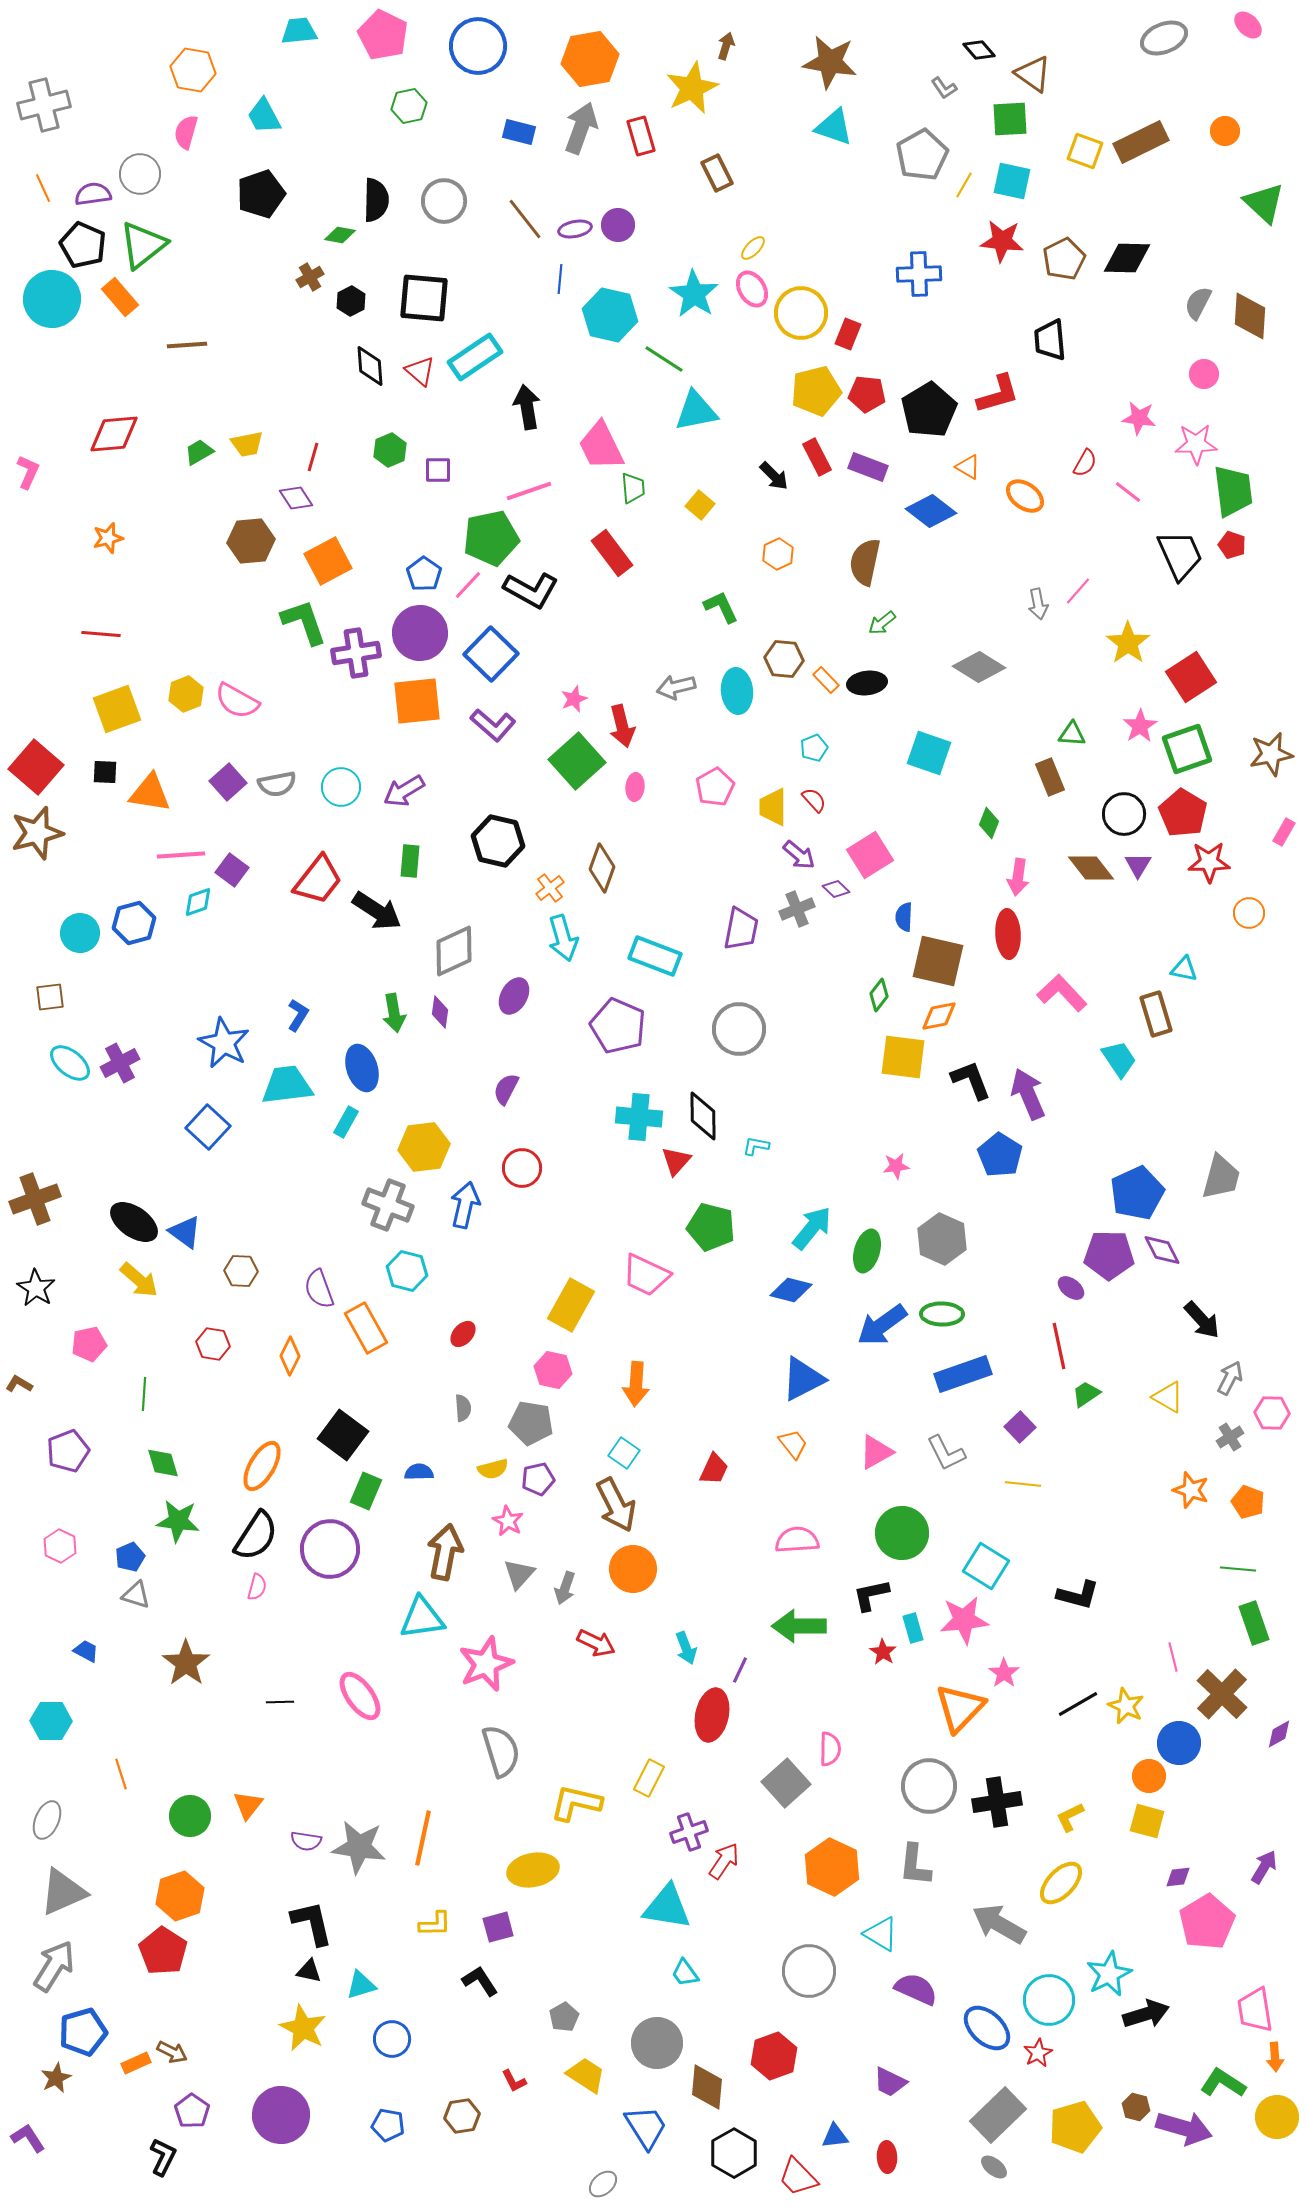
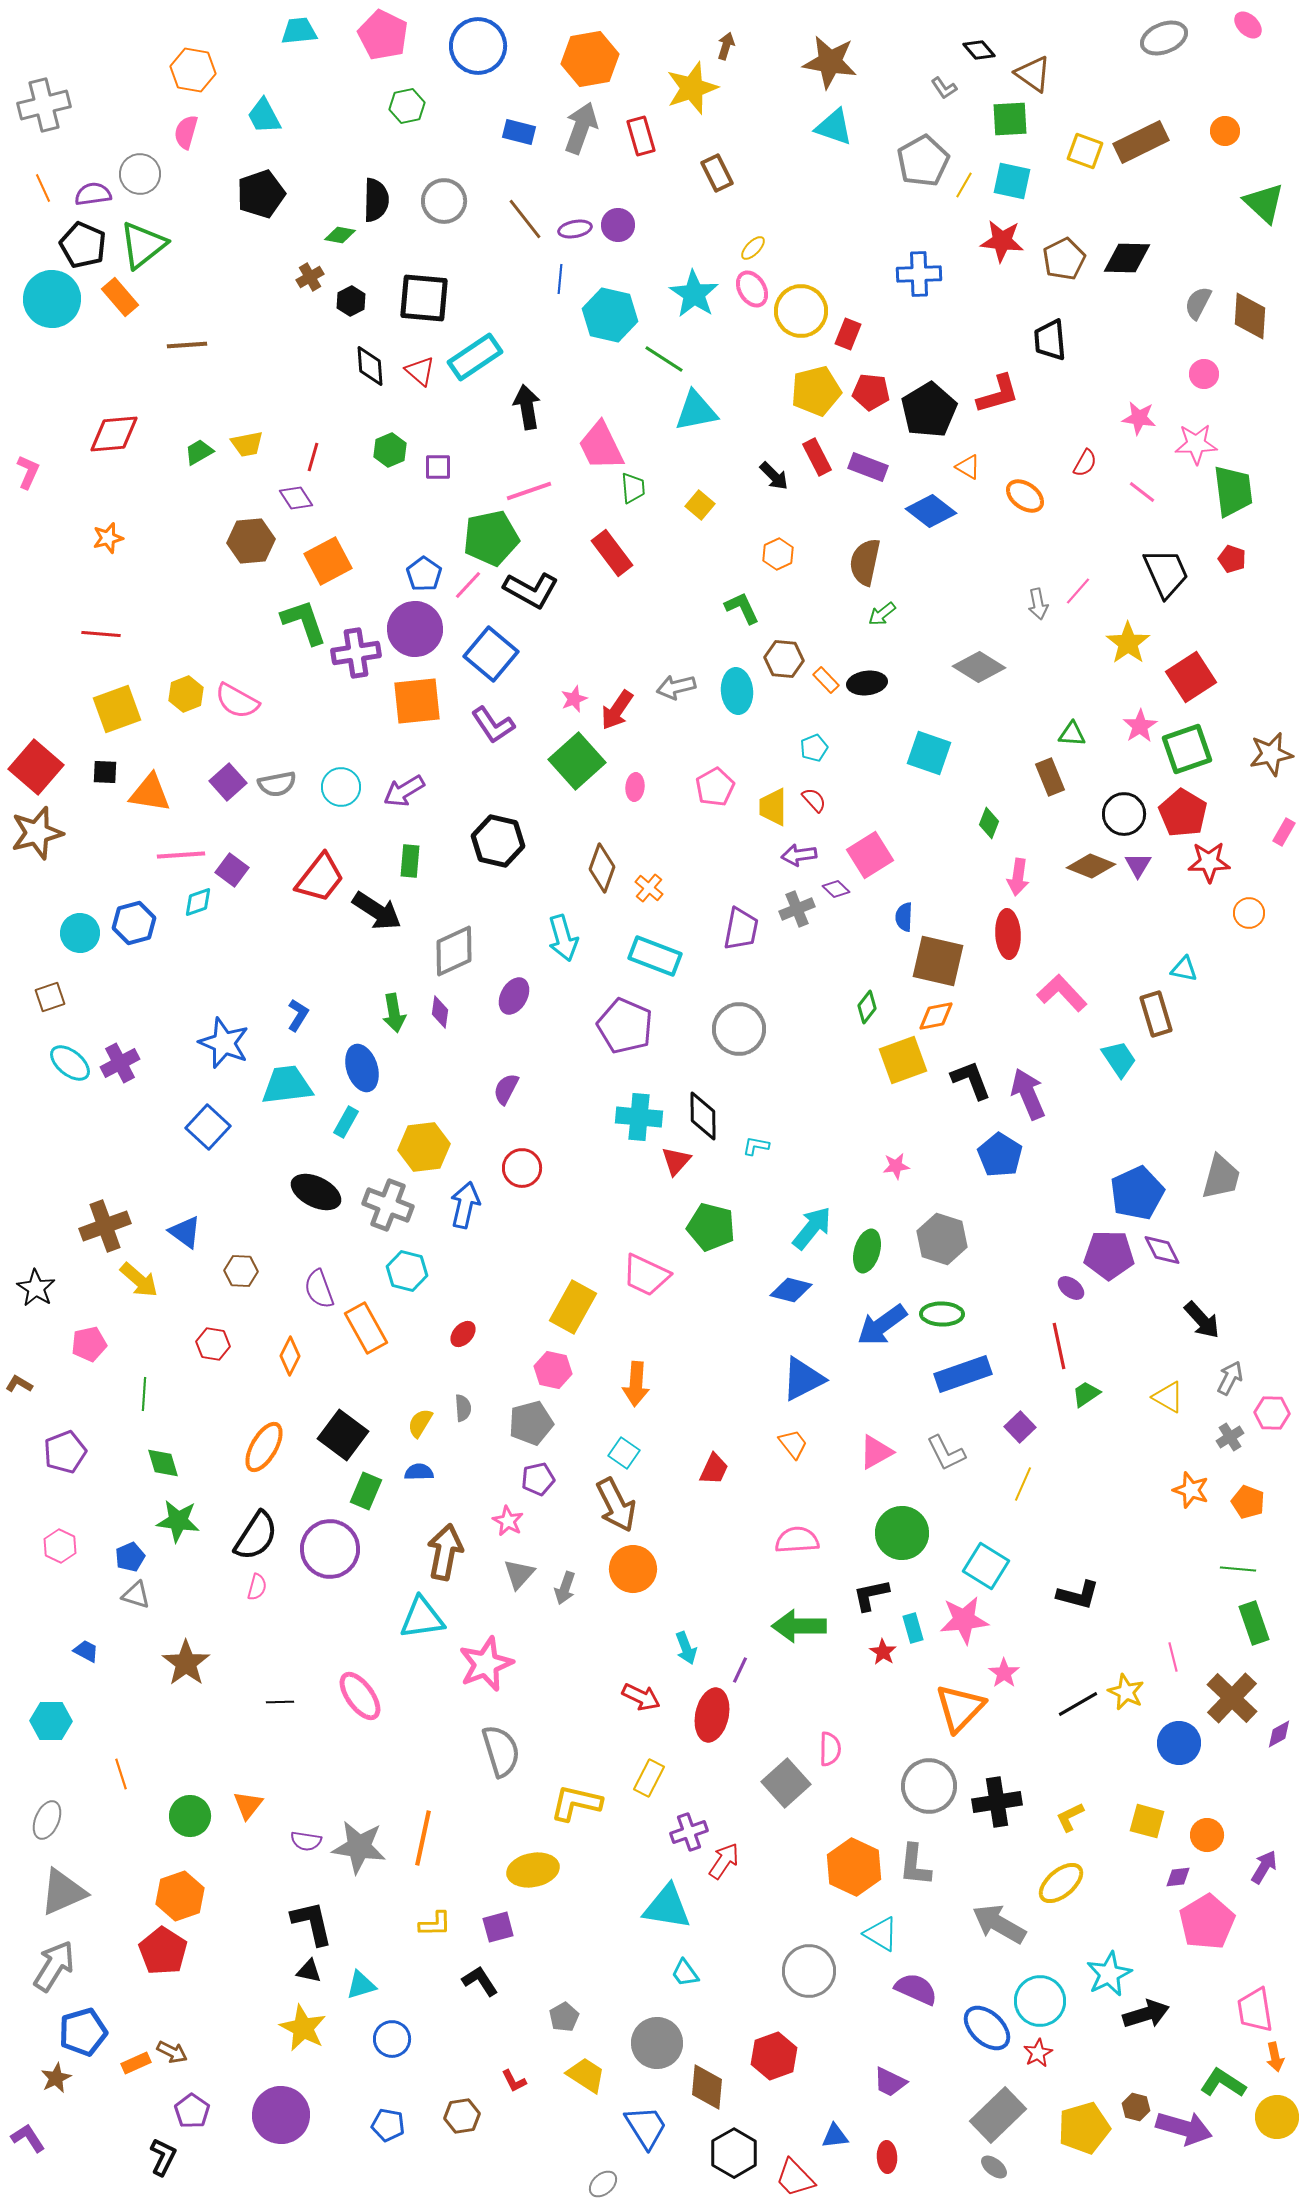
yellow star at (692, 88): rotated 6 degrees clockwise
green hexagon at (409, 106): moved 2 px left
gray pentagon at (922, 155): moved 1 px right, 6 px down
yellow circle at (801, 313): moved 2 px up
red pentagon at (867, 394): moved 4 px right, 2 px up
purple square at (438, 470): moved 3 px up
pink line at (1128, 492): moved 14 px right
red pentagon at (1232, 545): moved 14 px down
black trapezoid at (1180, 555): moved 14 px left, 18 px down
green L-shape at (721, 607): moved 21 px right, 1 px down
green arrow at (882, 623): moved 9 px up
purple circle at (420, 633): moved 5 px left, 4 px up
blue square at (491, 654): rotated 4 degrees counterclockwise
purple L-shape at (493, 725): rotated 15 degrees clockwise
red arrow at (622, 726): moved 5 px left, 16 px up; rotated 48 degrees clockwise
purple arrow at (799, 855): rotated 132 degrees clockwise
brown diamond at (1091, 868): moved 2 px up; rotated 30 degrees counterclockwise
red trapezoid at (318, 880): moved 2 px right, 2 px up
orange cross at (550, 888): moved 99 px right; rotated 12 degrees counterclockwise
green diamond at (879, 995): moved 12 px left, 12 px down
brown square at (50, 997): rotated 12 degrees counterclockwise
orange diamond at (939, 1016): moved 3 px left
purple pentagon at (618, 1026): moved 7 px right
blue star at (224, 1043): rotated 6 degrees counterclockwise
yellow square at (903, 1057): moved 3 px down; rotated 27 degrees counterclockwise
brown cross at (35, 1199): moved 70 px right, 27 px down
black ellipse at (134, 1222): moved 182 px right, 30 px up; rotated 9 degrees counterclockwise
gray hexagon at (942, 1239): rotated 6 degrees counterclockwise
yellow rectangle at (571, 1305): moved 2 px right, 2 px down
gray pentagon at (531, 1423): rotated 24 degrees counterclockwise
purple pentagon at (68, 1451): moved 3 px left, 1 px down
orange ellipse at (262, 1466): moved 2 px right, 19 px up
yellow semicircle at (493, 1469): moved 73 px left, 46 px up; rotated 136 degrees clockwise
yellow line at (1023, 1484): rotated 72 degrees counterclockwise
red arrow at (596, 1643): moved 45 px right, 54 px down
brown cross at (1222, 1694): moved 10 px right, 4 px down
yellow star at (1126, 1706): moved 14 px up
orange circle at (1149, 1776): moved 58 px right, 59 px down
orange hexagon at (832, 1867): moved 22 px right
yellow ellipse at (1061, 1883): rotated 6 degrees clockwise
cyan circle at (1049, 2000): moved 9 px left, 1 px down
orange arrow at (1275, 2057): rotated 8 degrees counterclockwise
yellow pentagon at (1075, 2127): moved 9 px right, 1 px down
red trapezoid at (798, 2177): moved 3 px left, 1 px down
